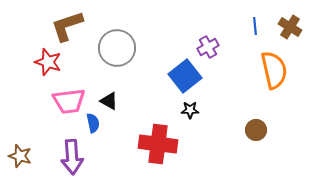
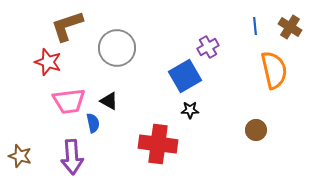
blue square: rotated 8 degrees clockwise
